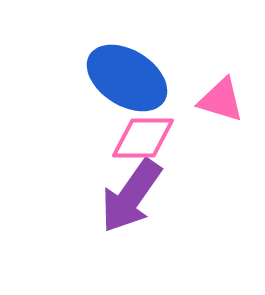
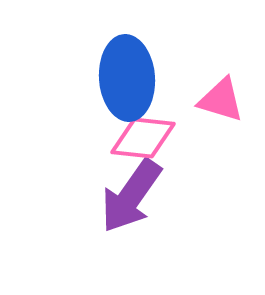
blue ellipse: rotated 54 degrees clockwise
pink diamond: rotated 6 degrees clockwise
